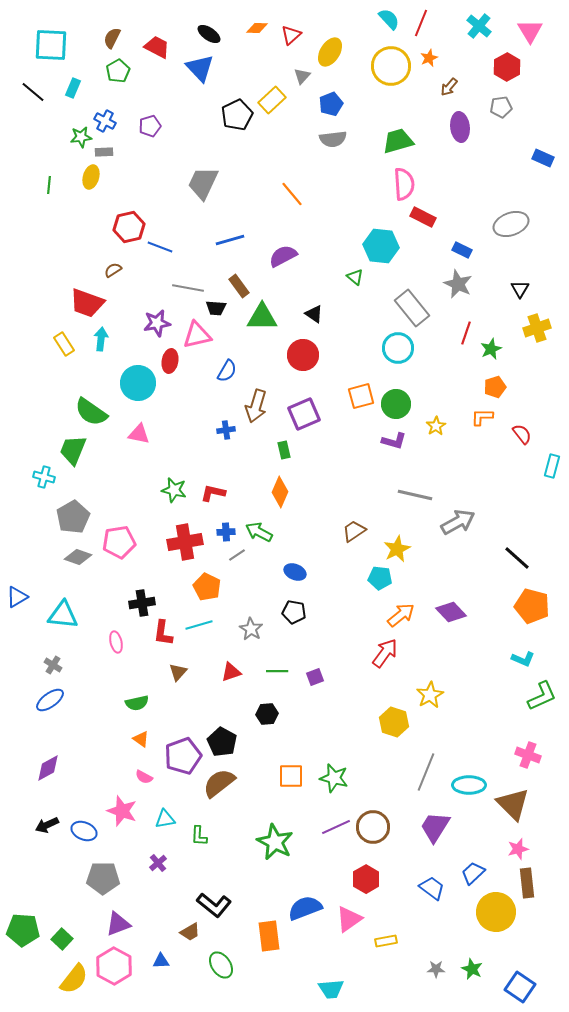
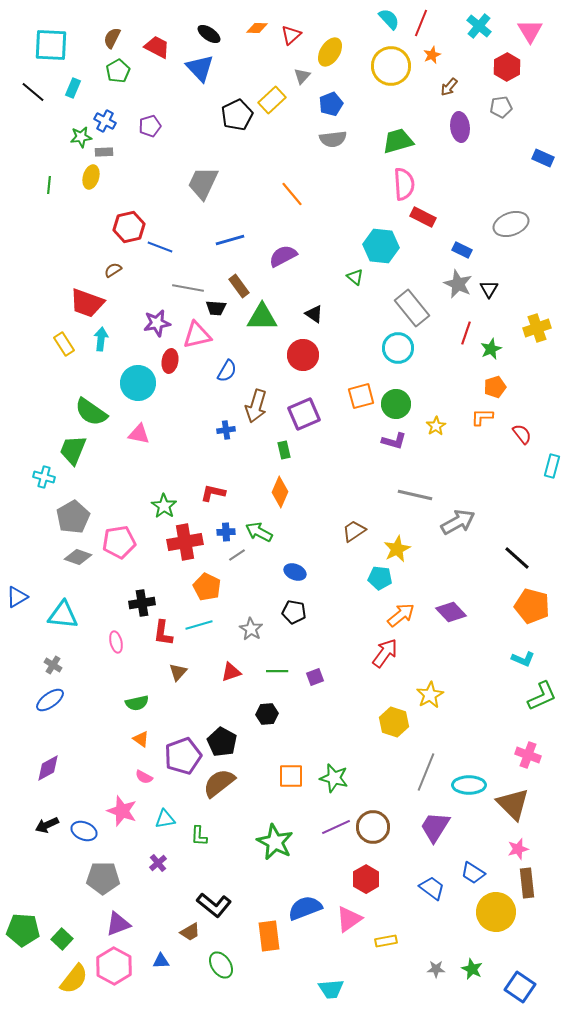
orange star at (429, 58): moved 3 px right, 3 px up
black triangle at (520, 289): moved 31 px left
green star at (174, 490): moved 10 px left, 16 px down; rotated 20 degrees clockwise
blue trapezoid at (473, 873): rotated 105 degrees counterclockwise
